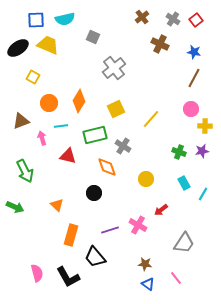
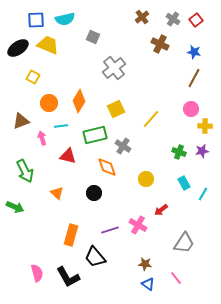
orange triangle at (57, 205): moved 12 px up
